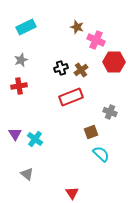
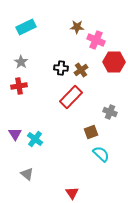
brown star: rotated 16 degrees counterclockwise
gray star: moved 2 px down; rotated 16 degrees counterclockwise
black cross: rotated 24 degrees clockwise
red rectangle: rotated 25 degrees counterclockwise
